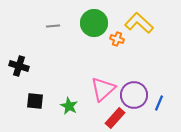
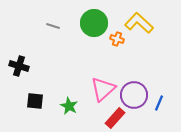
gray line: rotated 24 degrees clockwise
